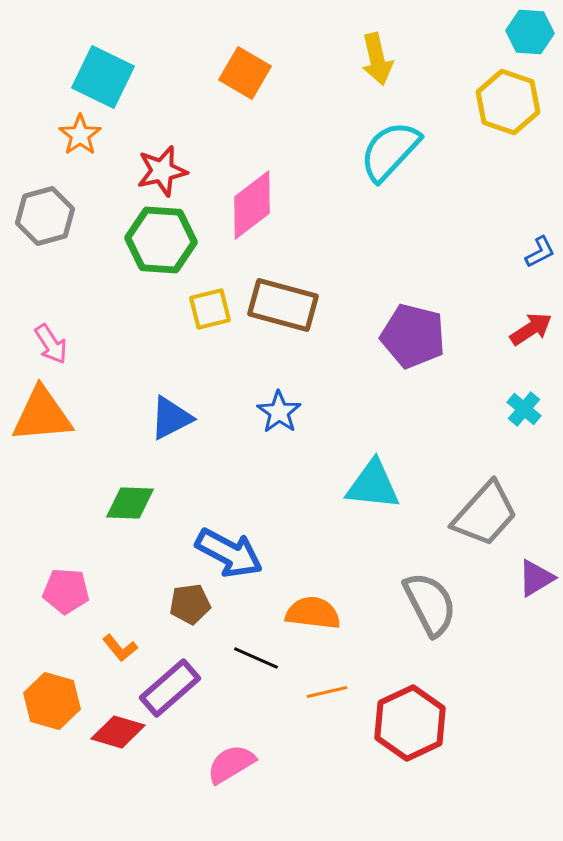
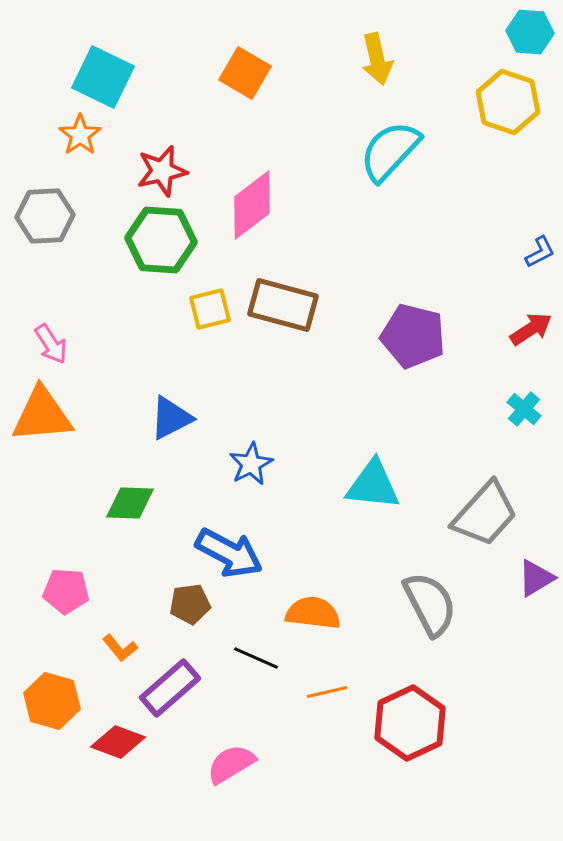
gray hexagon: rotated 12 degrees clockwise
blue star: moved 28 px left, 52 px down; rotated 9 degrees clockwise
red diamond: moved 10 px down; rotated 4 degrees clockwise
